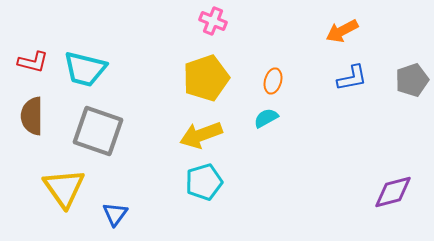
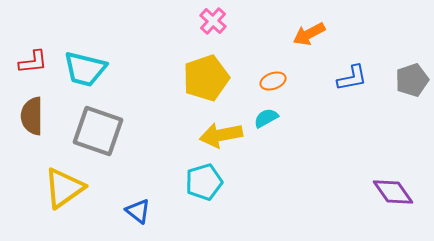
pink cross: rotated 20 degrees clockwise
orange arrow: moved 33 px left, 3 px down
red L-shape: rotated 20 degrees counterclockwise
orange ellipse: rotated 55 degrees clockwise
yellow arrow: moved 20 px right; rotated 9 degrees clockwise
yellow triangle: rotated 30 degrees clockwise
purple diamond: rotated 69 degrees clockwise
blue triangle: moved 23 px right, 3 px up; rotated 28 degrees counterclockwise
